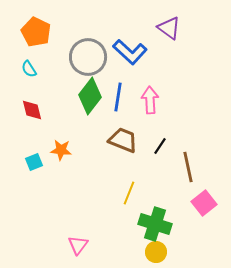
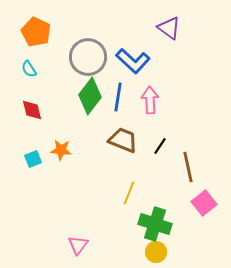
blue L-shape: moved 3 px right, 9 px down
cyan square: moved 1 px left, 3 px up
